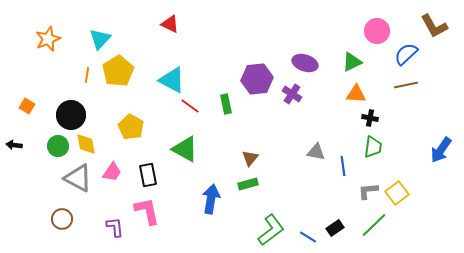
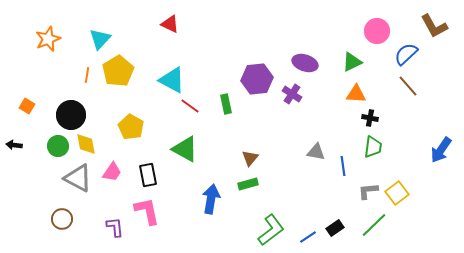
brown line at (406, 85): moved 2 px right, 1 px down; rotated 60 degrees clockwise
blue line at (308, 237): rotated 66 degrees counterclockwise
